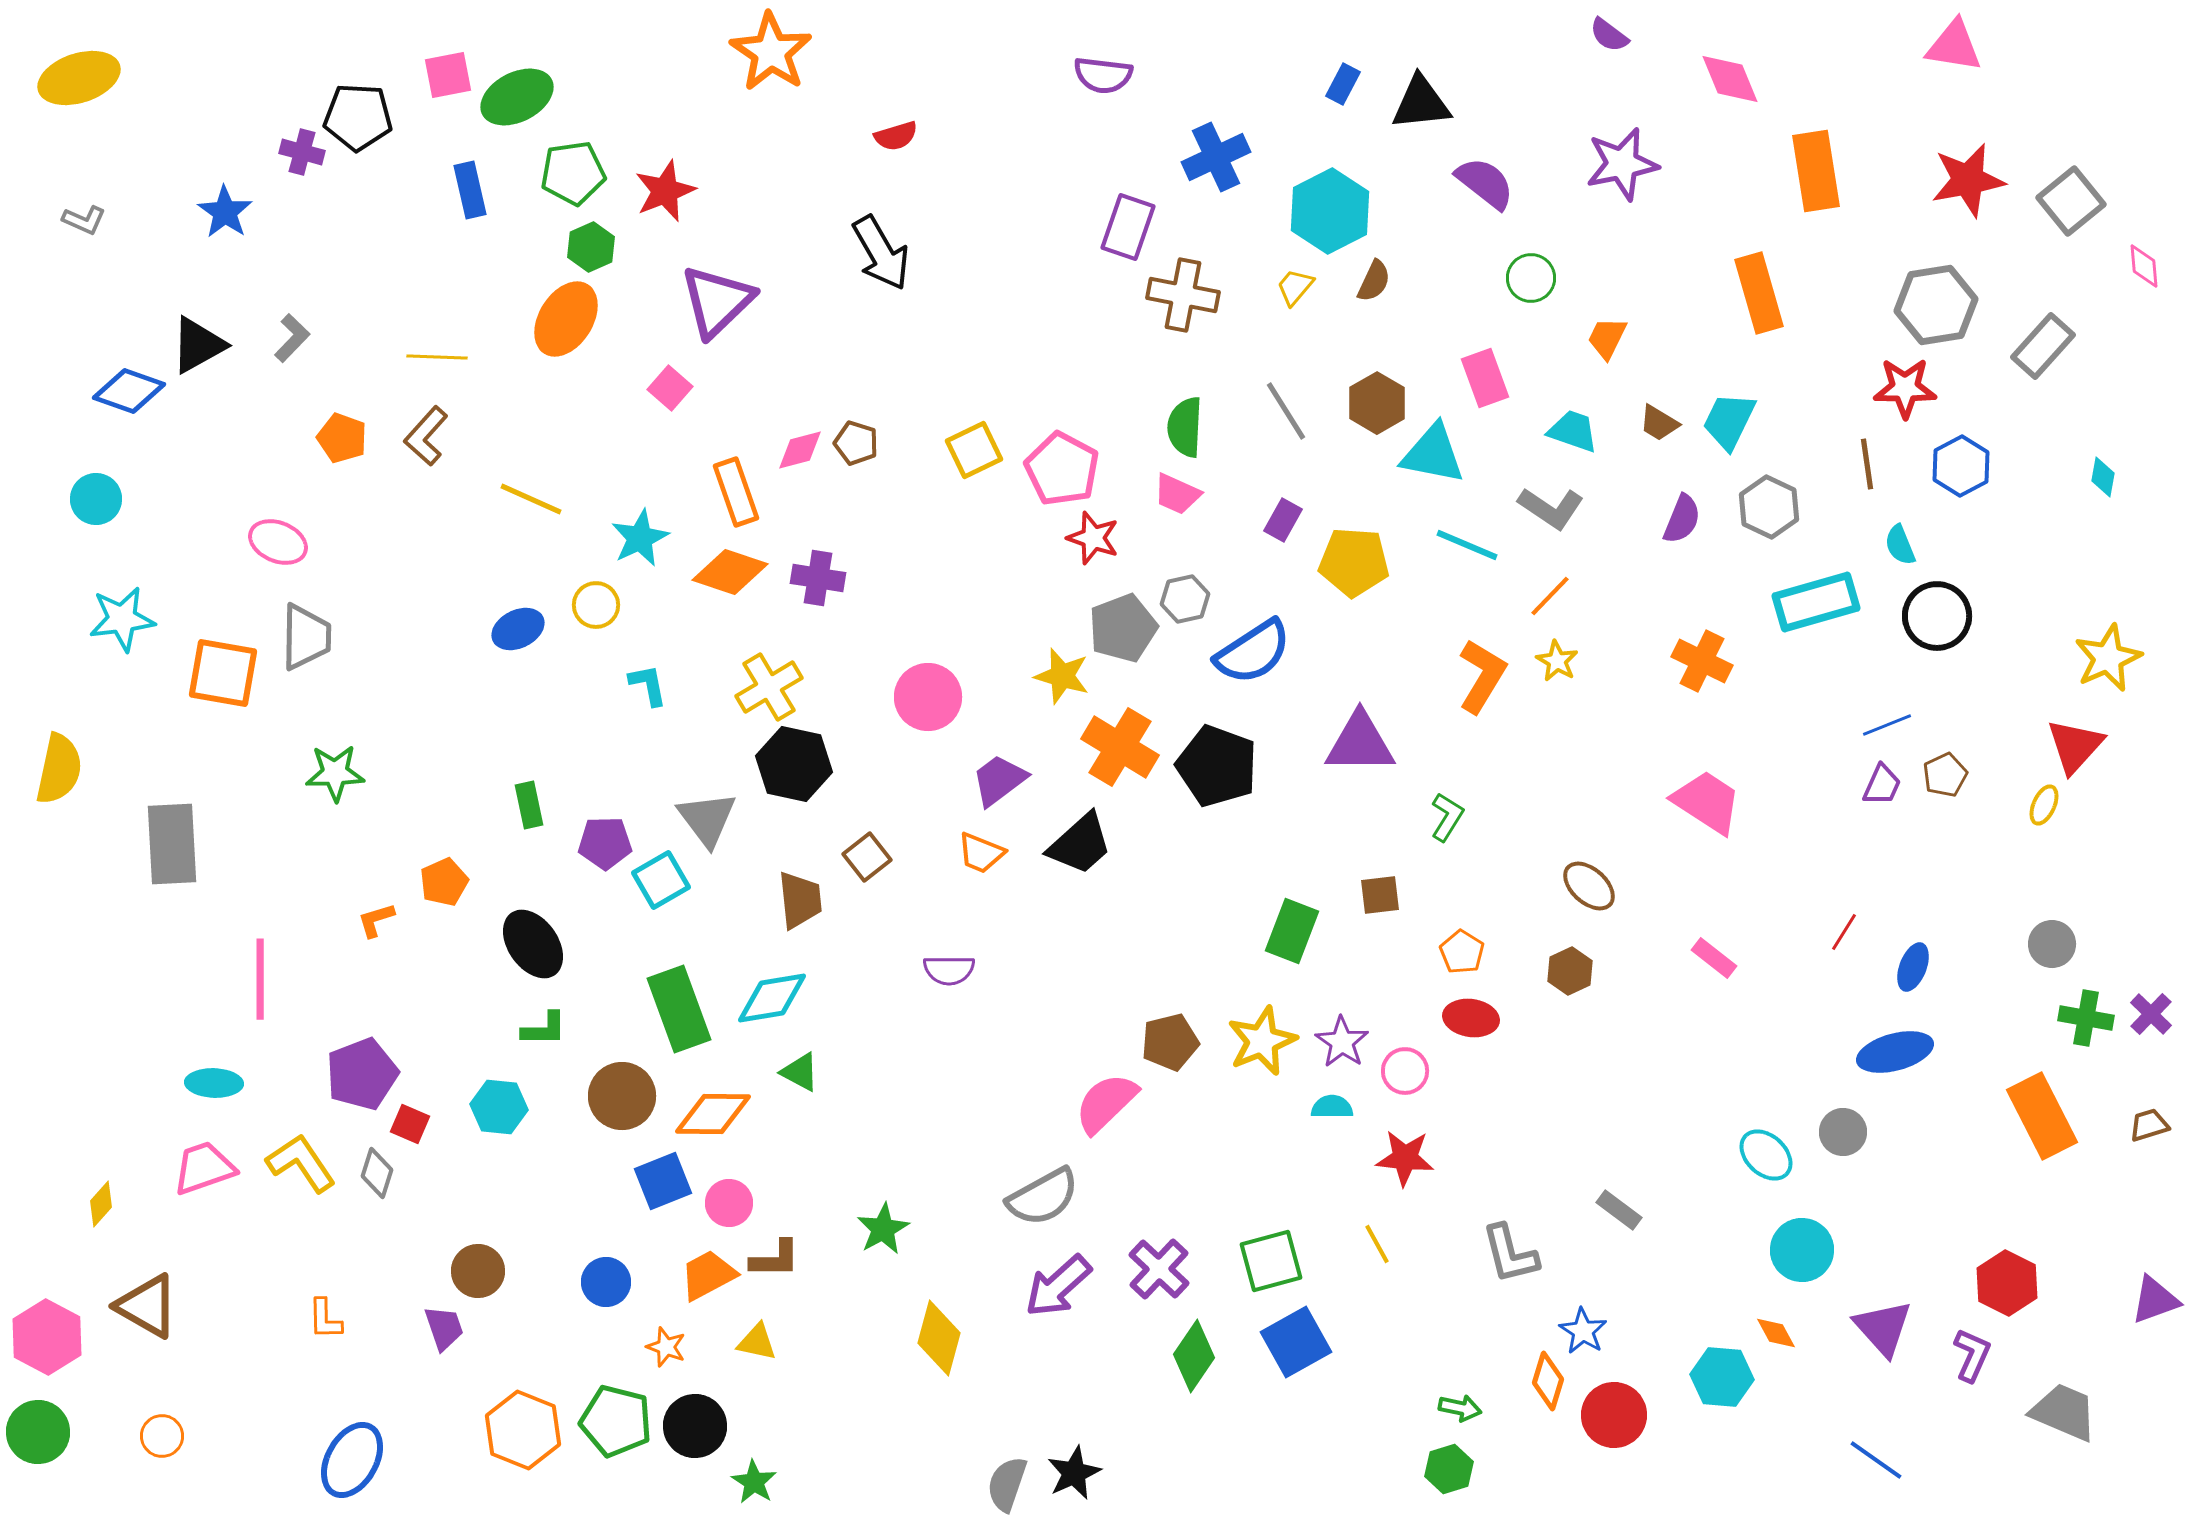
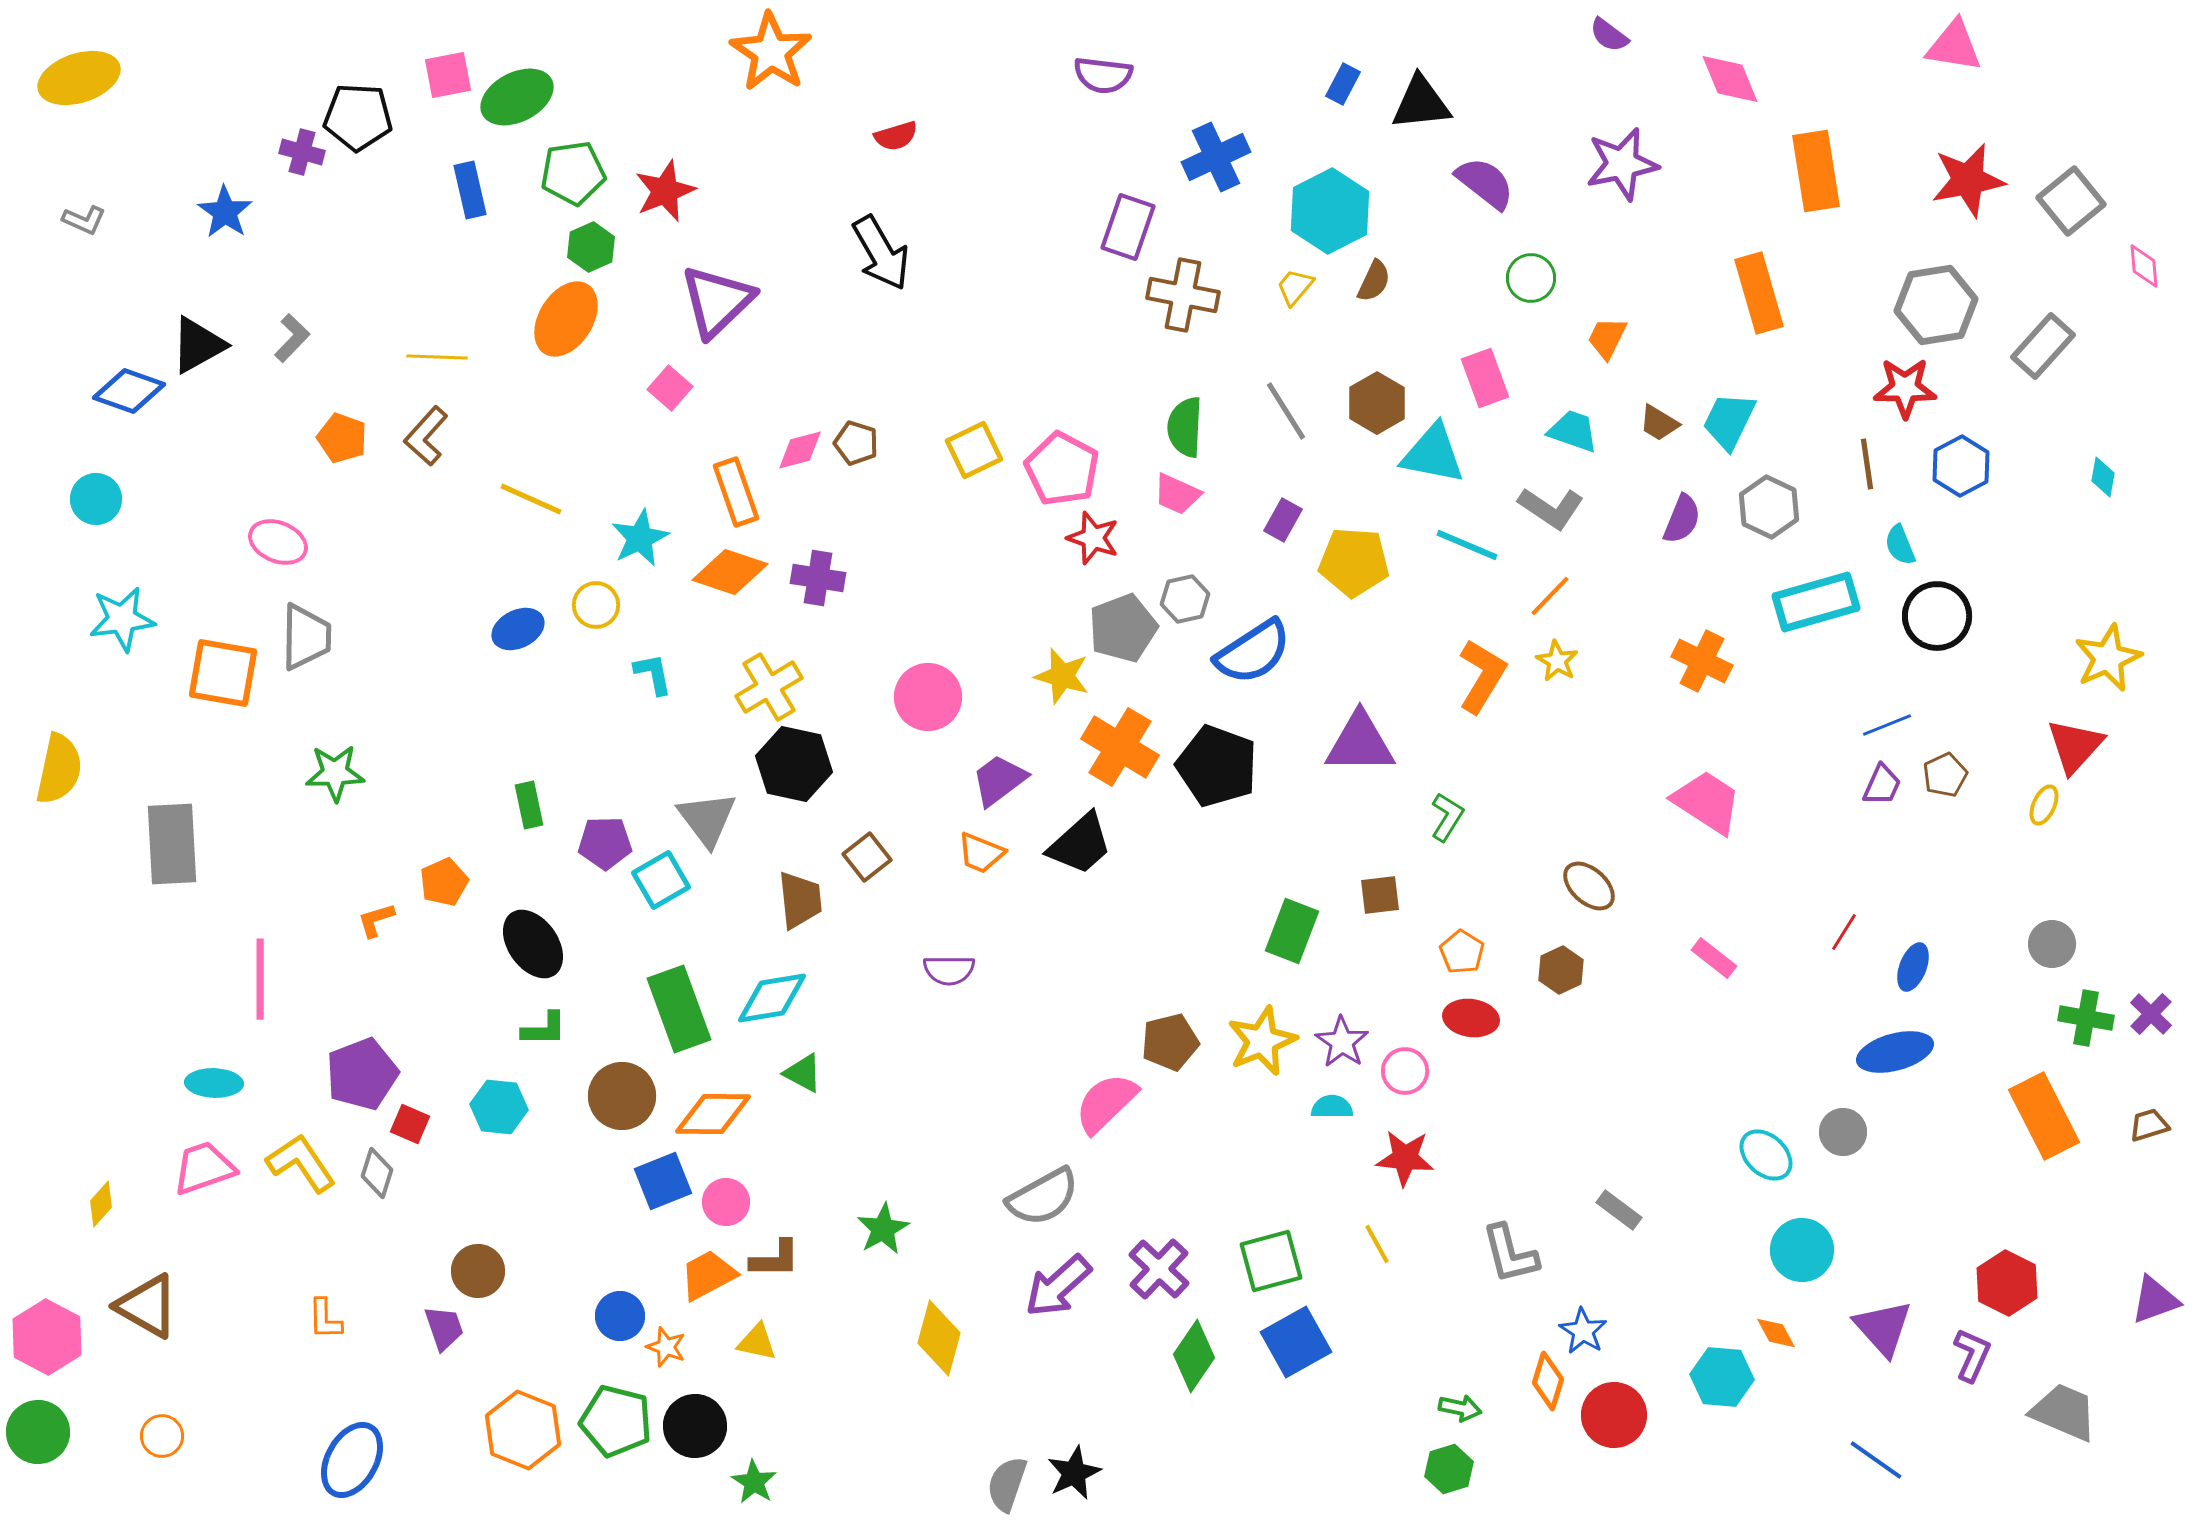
cyan L-shape at (648, 685): moved 5 px right, 11 px up
brown hexagon at (1570, 971): moved 9 px left, 1 px up
green triangle at (800, 1072): moved 3 px right, 1 px down
orange rectangle at (2042, 1116): moved 2 px right
pink circle at (729, 1203): moved 3 px left, 1 px up
blue circle at (606, 1282): moved 14 px right, 34 px down
